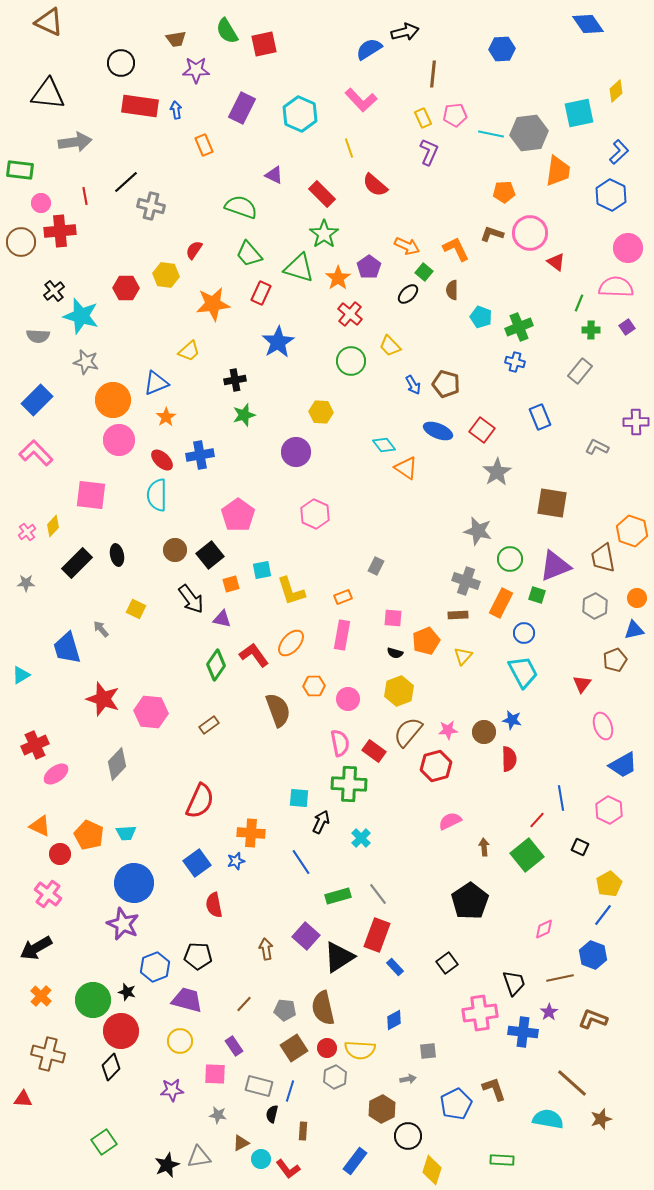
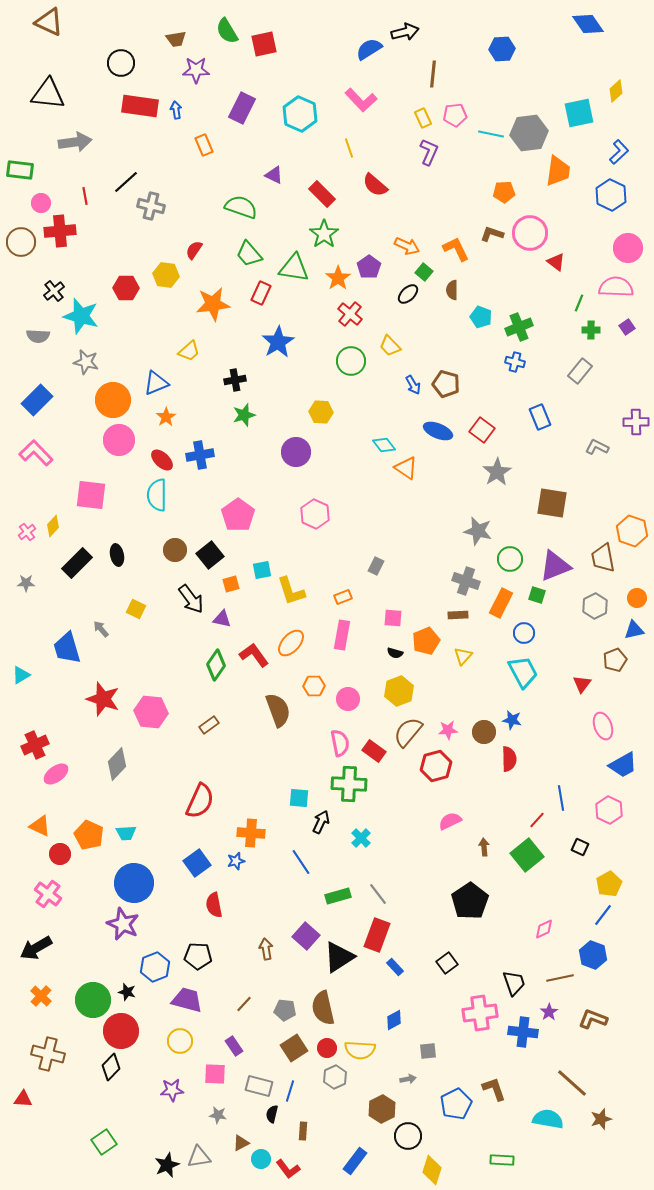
green triangle at (299, 268): moved 5 px left; rotated 8 degrees counterclockwise
